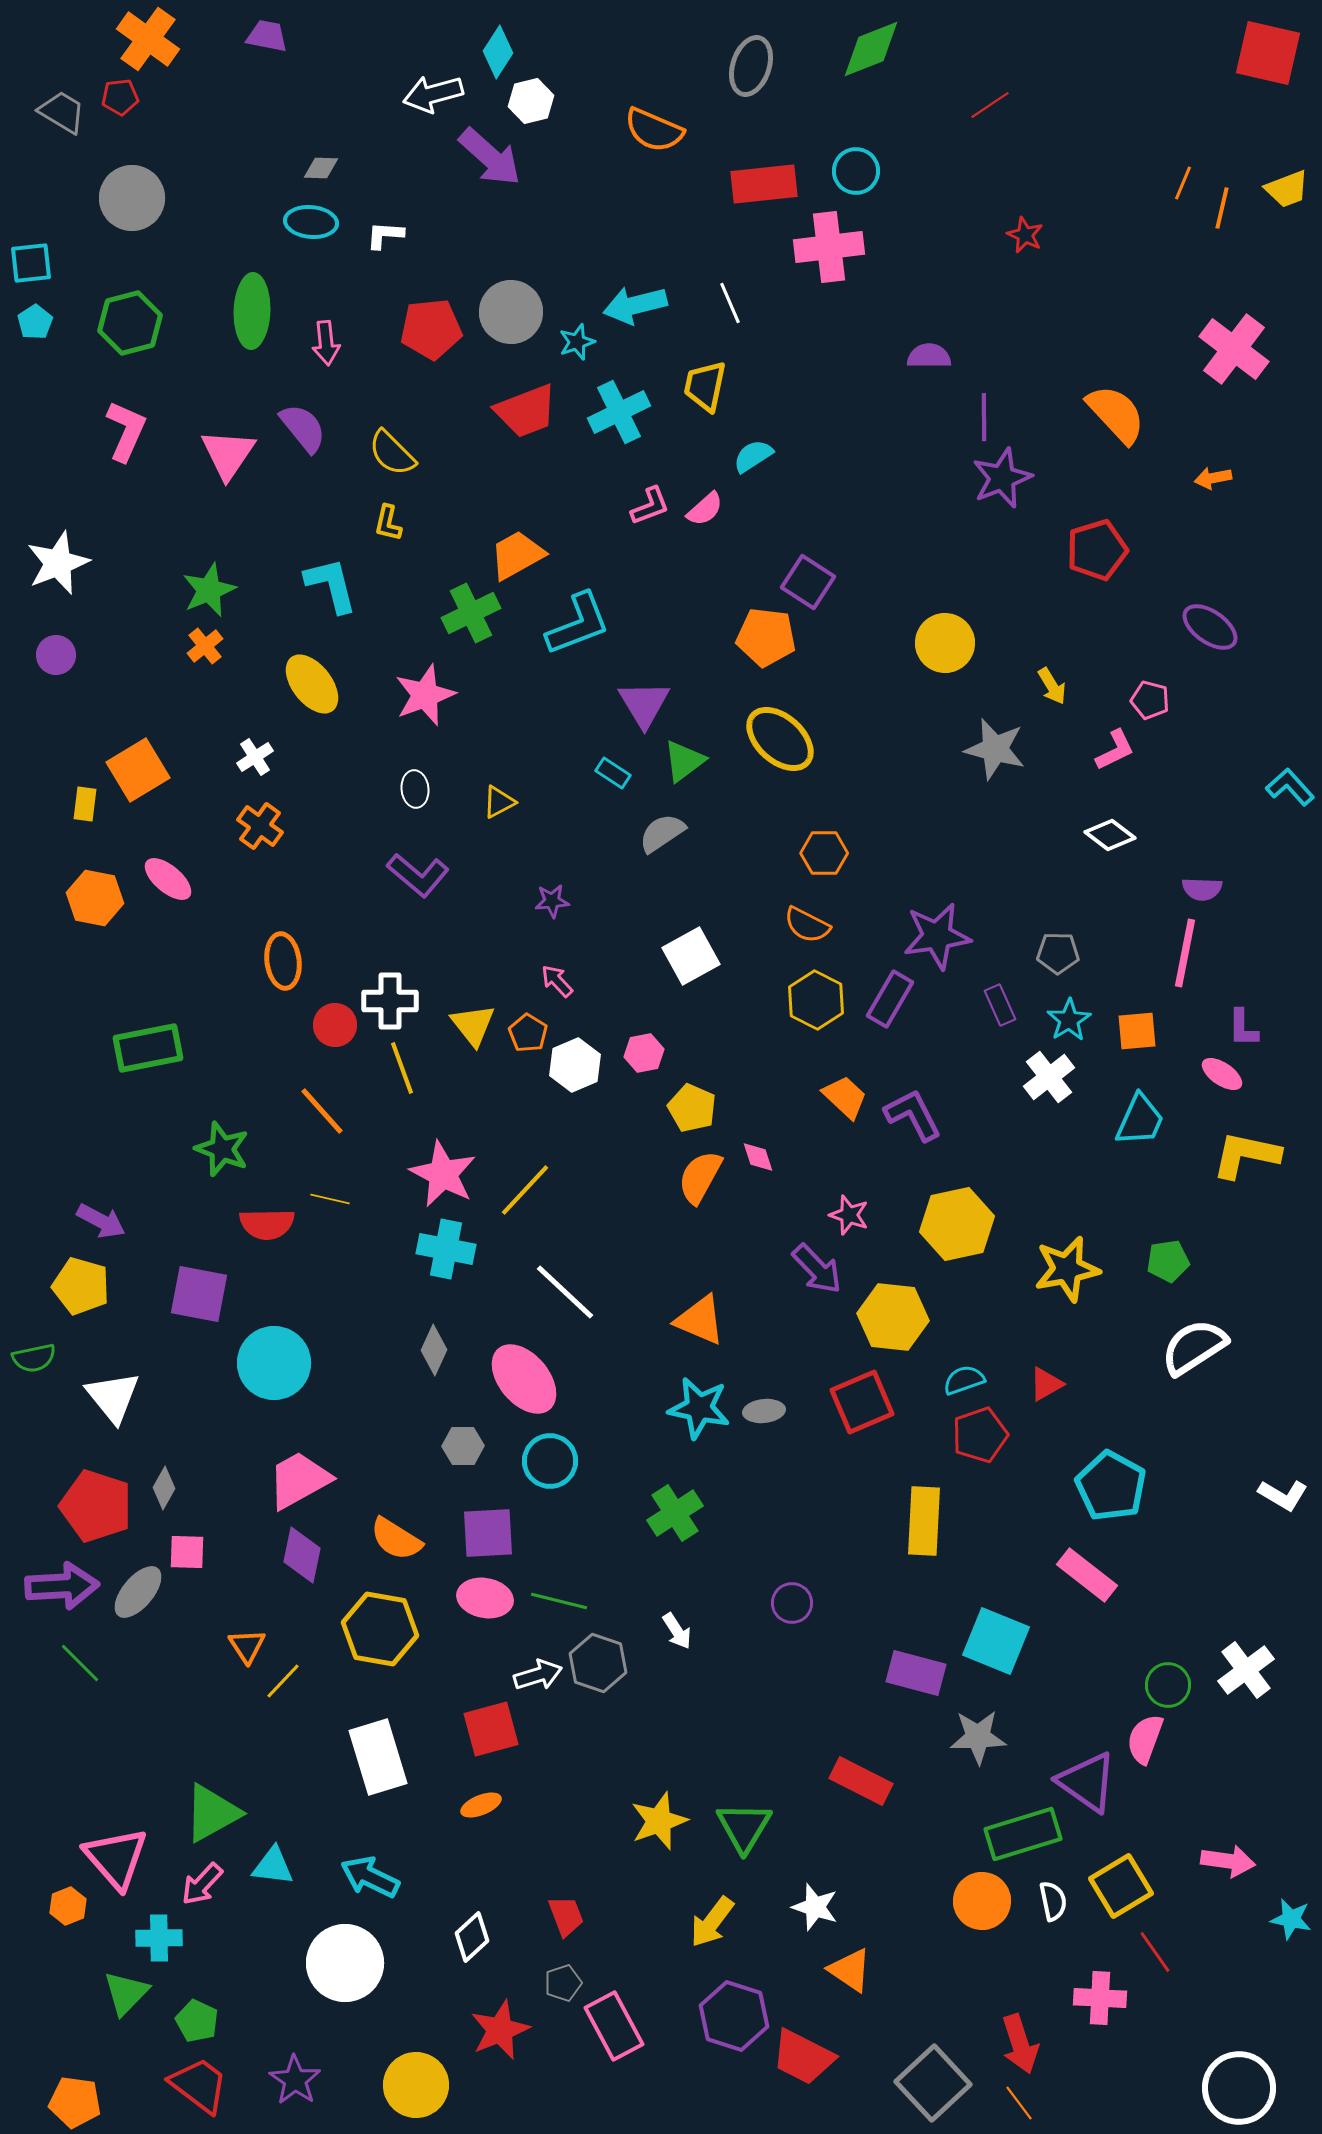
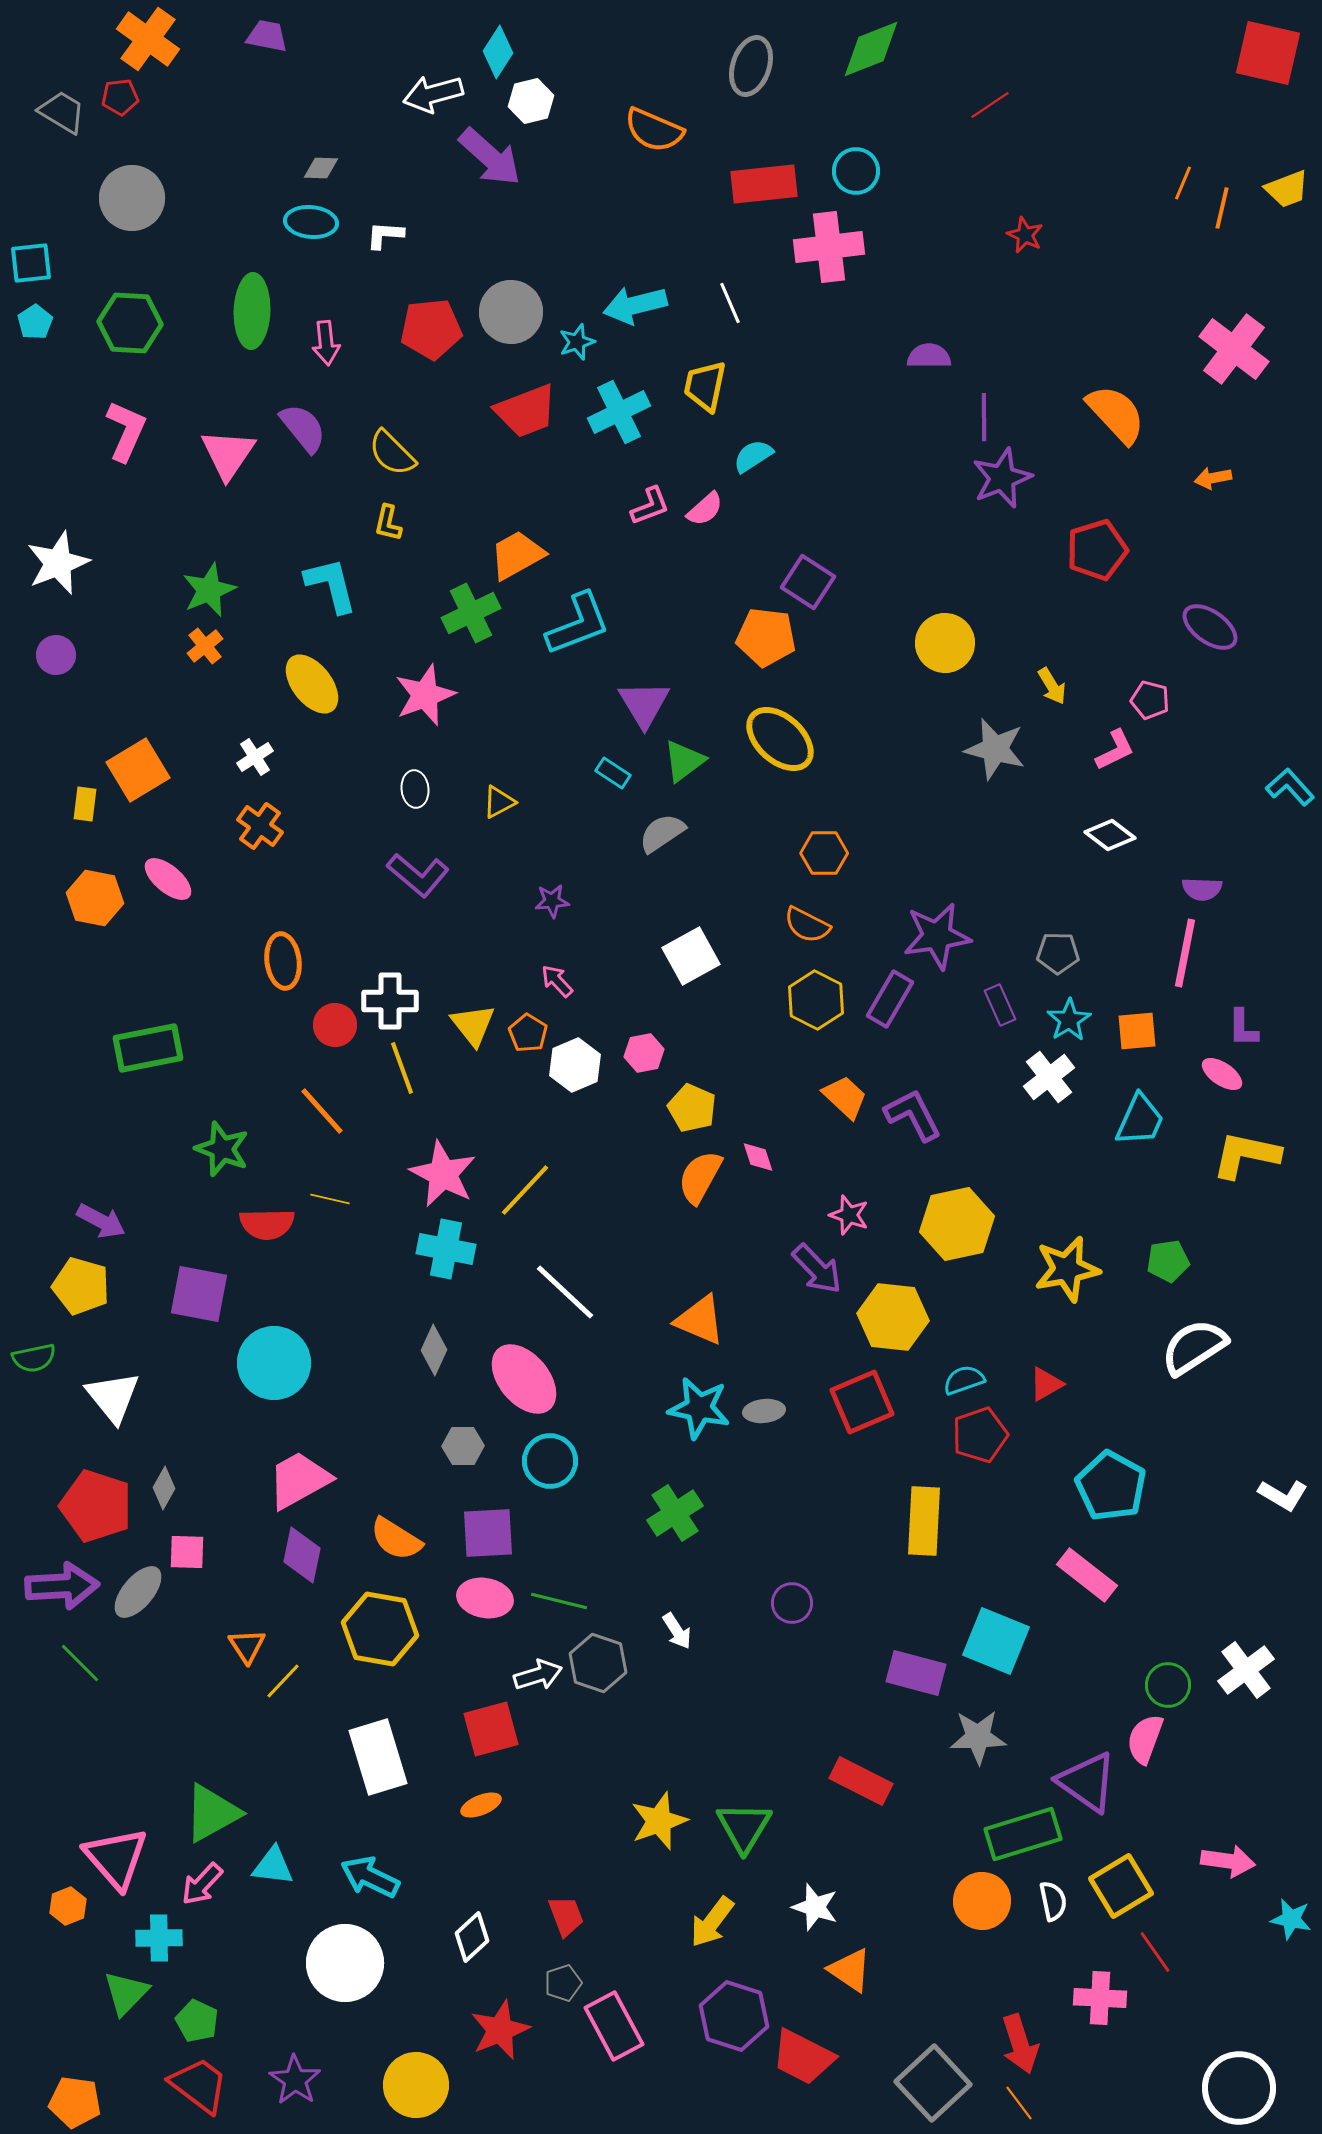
green hexagon at (130, 323): rotated 18 degrees clockwise
